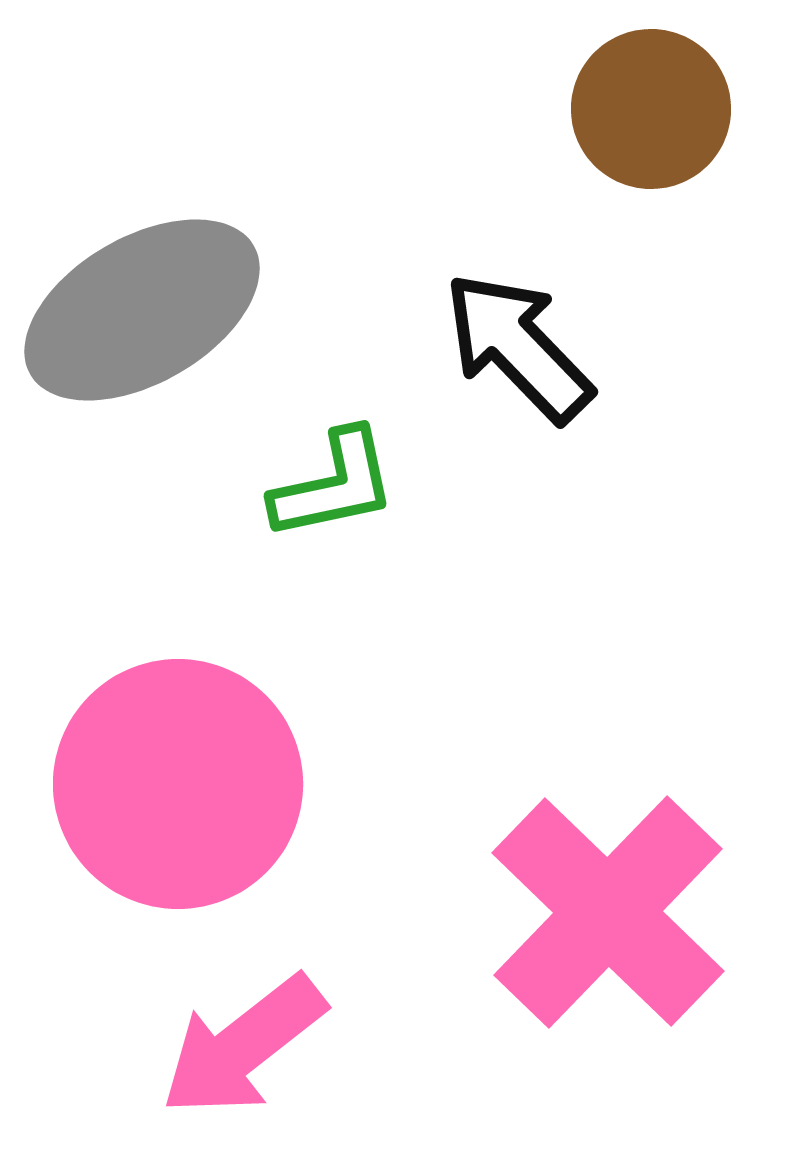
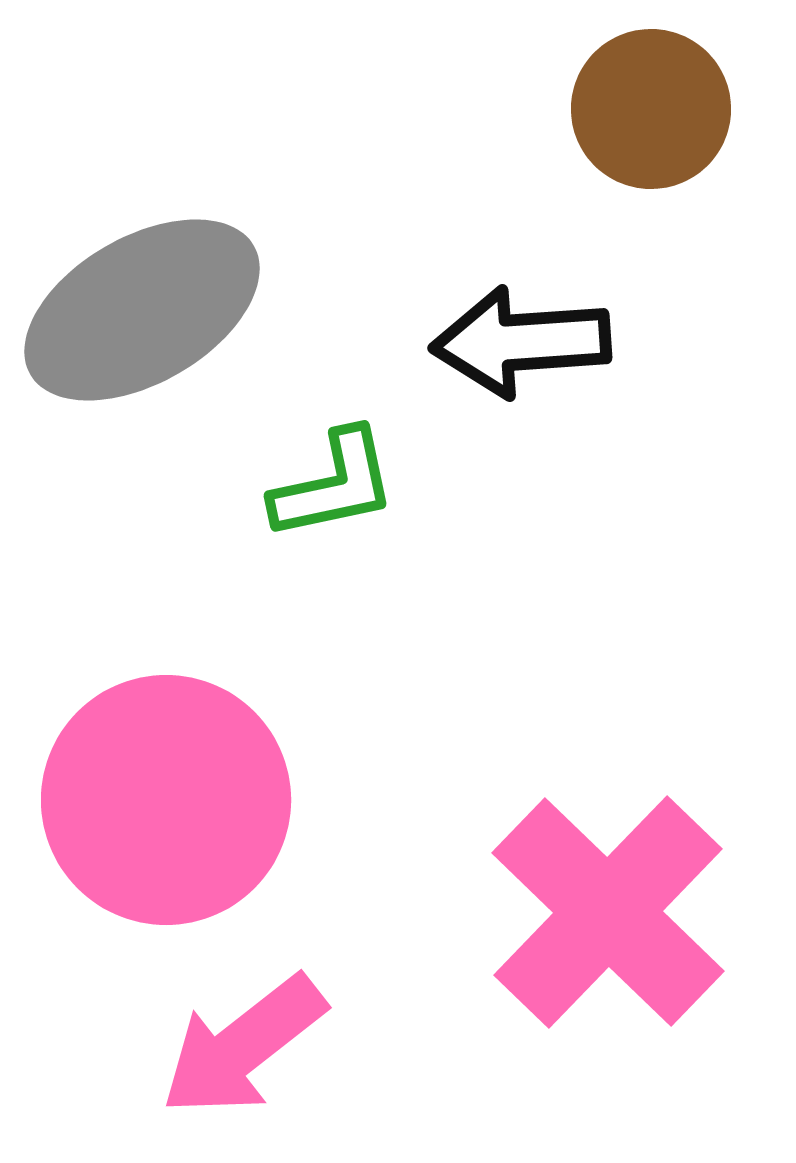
black arrow: moved 3 px right, 5 px up; rotated 50 degrees counterclockwise
pink circle: moved 12 px left, 16 px down
